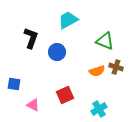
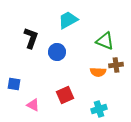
brown cross: moved 2 px up; rotated 24 degrees counterclockwise
orange semicircle: moved 1 px right, 1 px down; rotated 21 degrees clockwise
cyan cross: rotated 14 degrees clockwise
